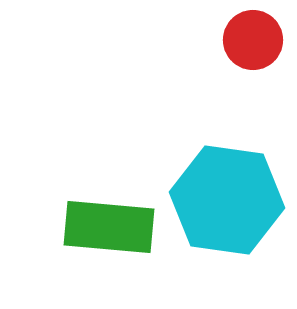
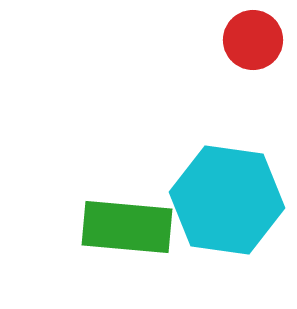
green rectangle: moved 18 px right
